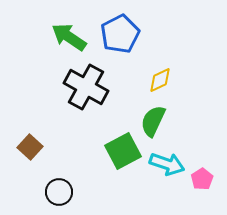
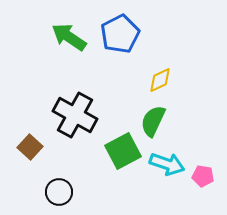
black cross: moved 11 px left, 28 px down
pink pentagon: moved 1 px right, 3 px up; rotated 30 degrees counterclockwise
